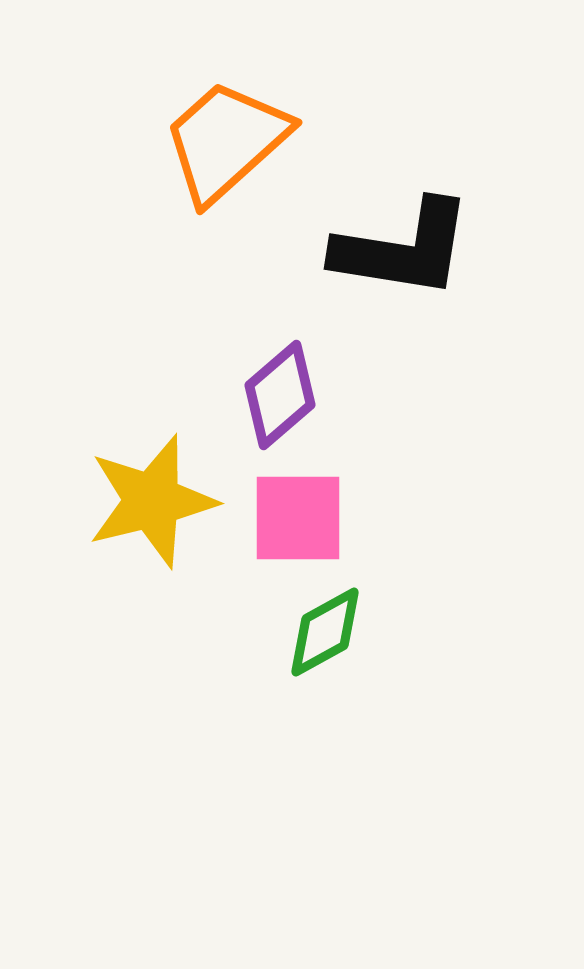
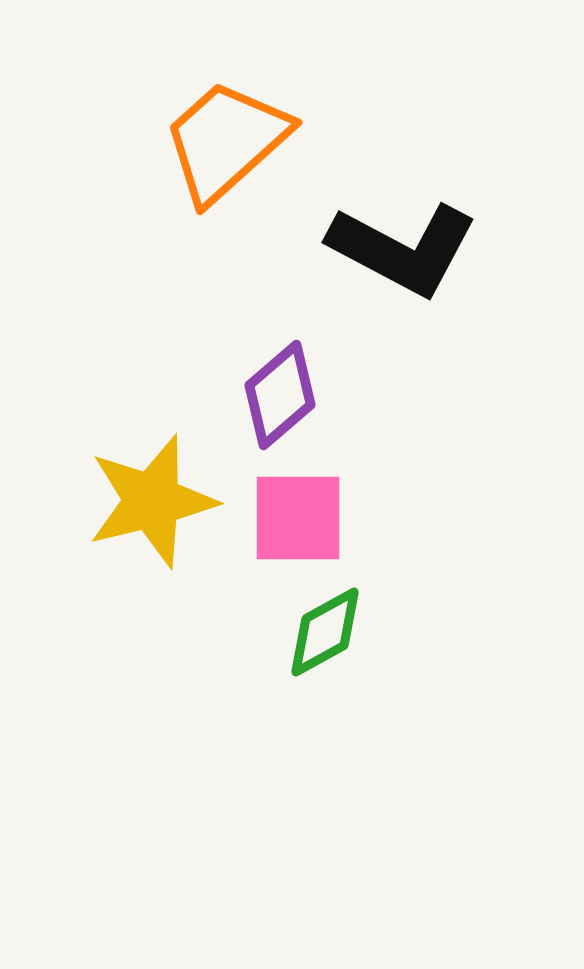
black L-shape: rotated 19 degrees clockwise
